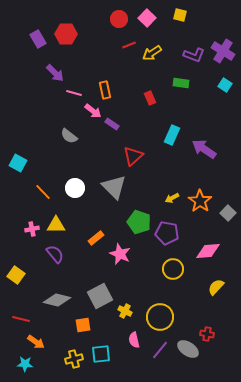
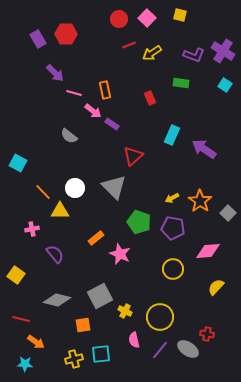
yellow triangle at (56, 225): moved 4 px right, 14 px up
purple pentagon at (167, 233): moved 6 px right, 5 px up
